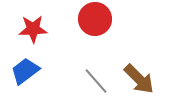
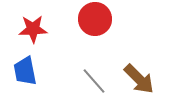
blue trapezoid: rotated 64 degrees counterclockwise
gray line: moved 2 px left
